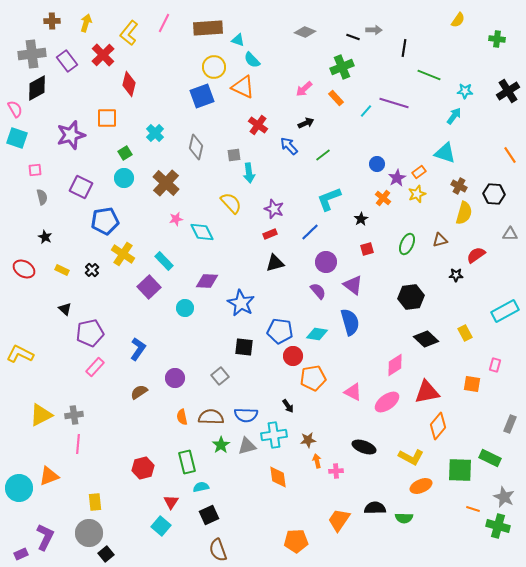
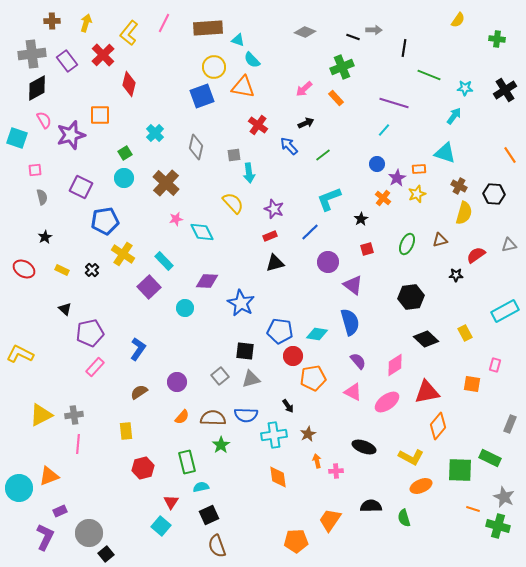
orange triangle at (243, 87): rotated 15 degrees counterclockwise
cyan star at (465, 91): moved 3 px up
black cross at (508, 91): moved 3 px left, 1 px up
pink semicircle at (15, 109): moved 29 px right, 11 px down
cyan line at (366, 111): moved 18 px right, 19 px down
orange square at (107, 118): moved 7 px left, 3 px up
orange rectangle at (419, 172): moved 3 px up; rotated 32 degrees clockwise
yellow semicircle at (231, 203): moved 2 px right
red rectangle at (270, 234): moved 2 px down
gray triangle at (510, 234): moved 1 px left, 11 px down; rotated 14 degrees counterclockwise
black star at (45, 237): rotated 16 degrees clockwise
purple circle at (326, 262): moved 2 px right
purple semicircle at (318, 291): moved 40 px right, 70 px down
black square at (244, 347): moved 1 px right, 4 px down
purple circle at (175, 378): moved 2 px right, 4 px down
orange semicircle at (182, 417): rotated 126 degrees counterclockwise
brown semicircle at (211, 417): moved 2 px right, 1 px down
brown star at (308, 440): moved 6 px up; rotated 21 degrees counterclockwise
gray triangle at (247, 446): moved 4 px right, 67 px up
yellow rectangle at (95, 502): moved 31 px right, 71 px up
black semicircle at (375, 508): moved 4 px left, 2 px up
green semicircle at (404, 518): rotated 72 degrees clockwise
orange trapezoid at (339, 520): moved 9 px left
brown semicircle at (218, 550): moved 1 px left, 4 px up
purple rectangle at (21, 554): moved 39 px right, 43 px up
